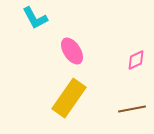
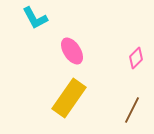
pink diamond: moved 2 px up; rotated 20 degrees counterclockwise
brown line: moved 1 px down; rotated 52 degrees counterclockwise
